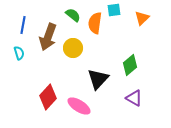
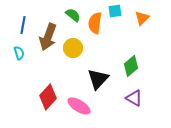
cyan square: moved 1 px right, 1 px down
green diamond: moved 1 px right, 1 px down
